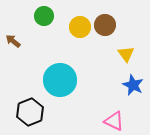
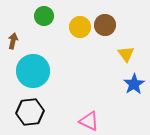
brown arrow: rotated 63 degrees clockwise
cyan circle: moved 27 px left, 9 px up
blue star: moved 1 px right, 1 px up; rotated 15 degrees clockwise
black hexagon: rotated 16 degrees clockwise
pink triangle: moved 25 px left
